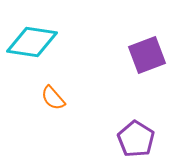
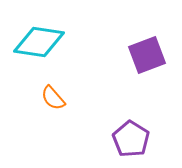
cyan diamond: moved 7 px right
purple pentagon: moved 5 px left
